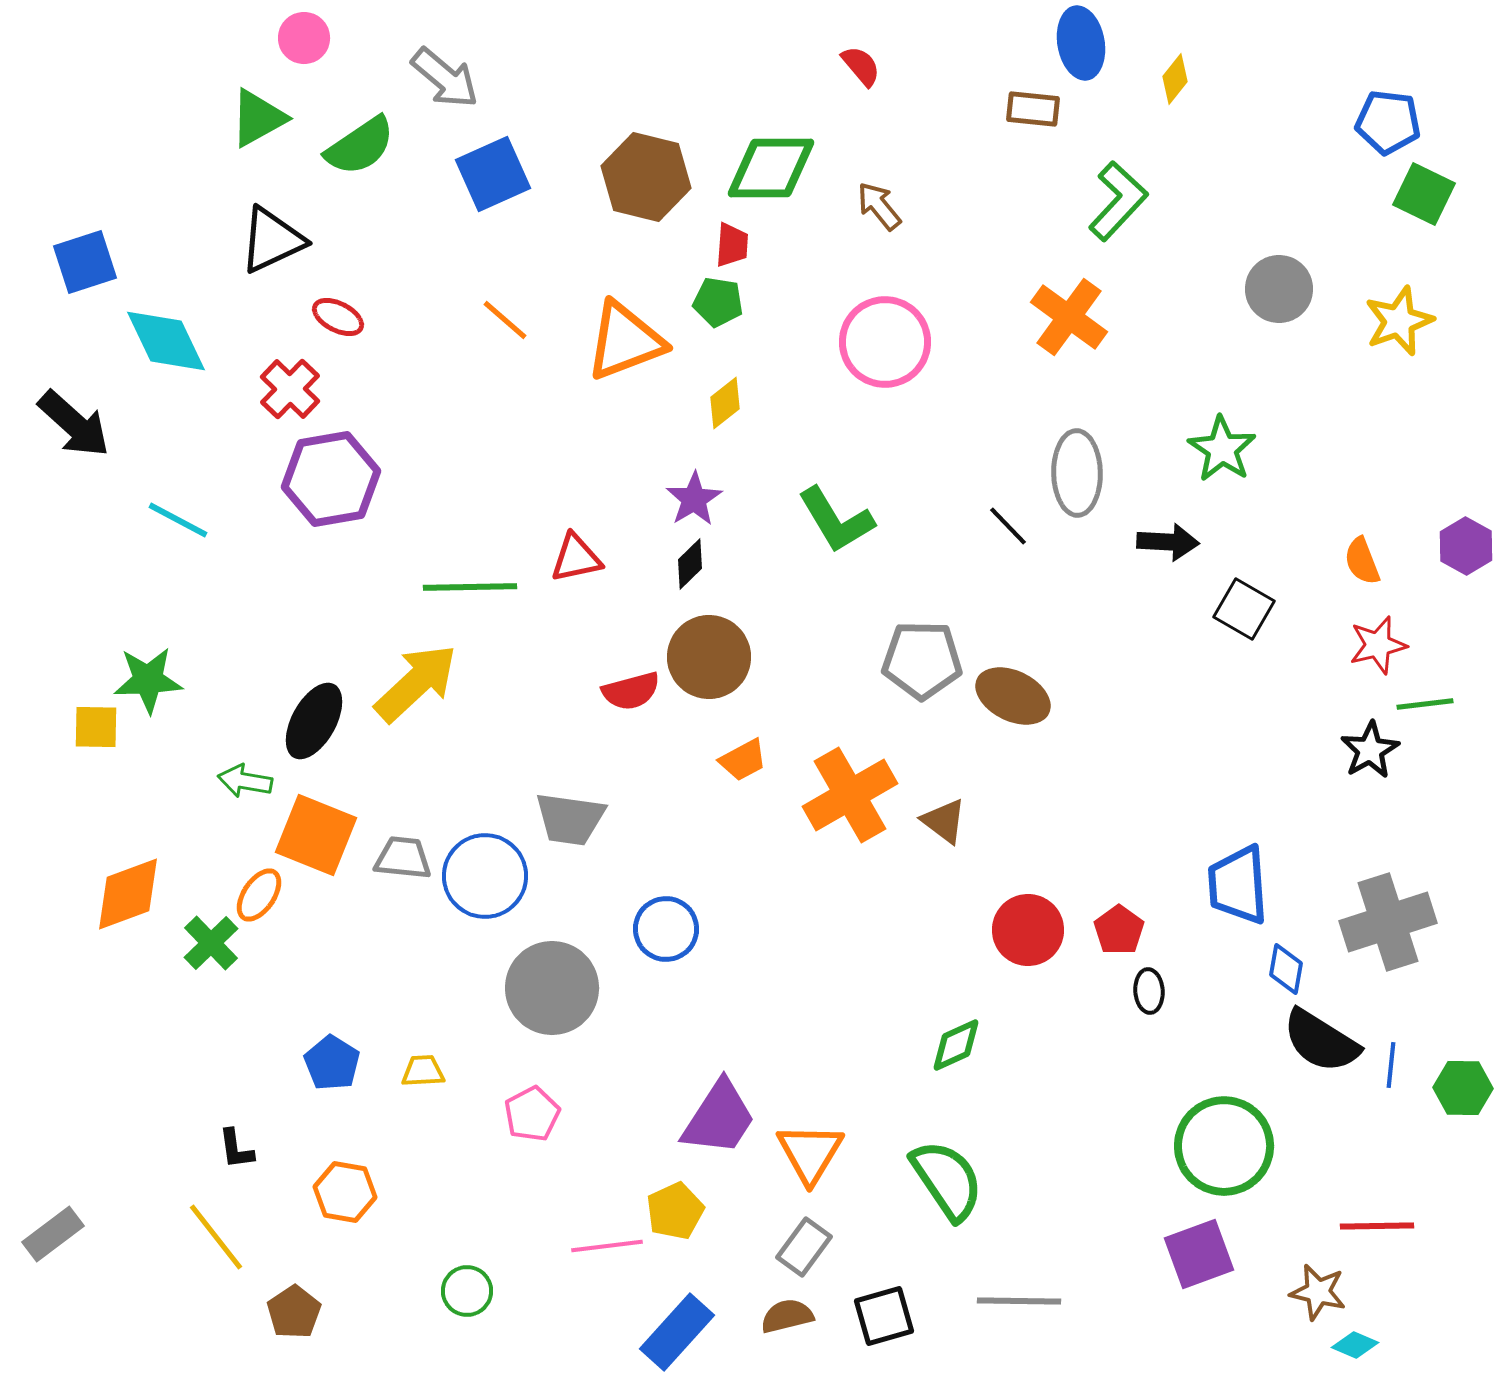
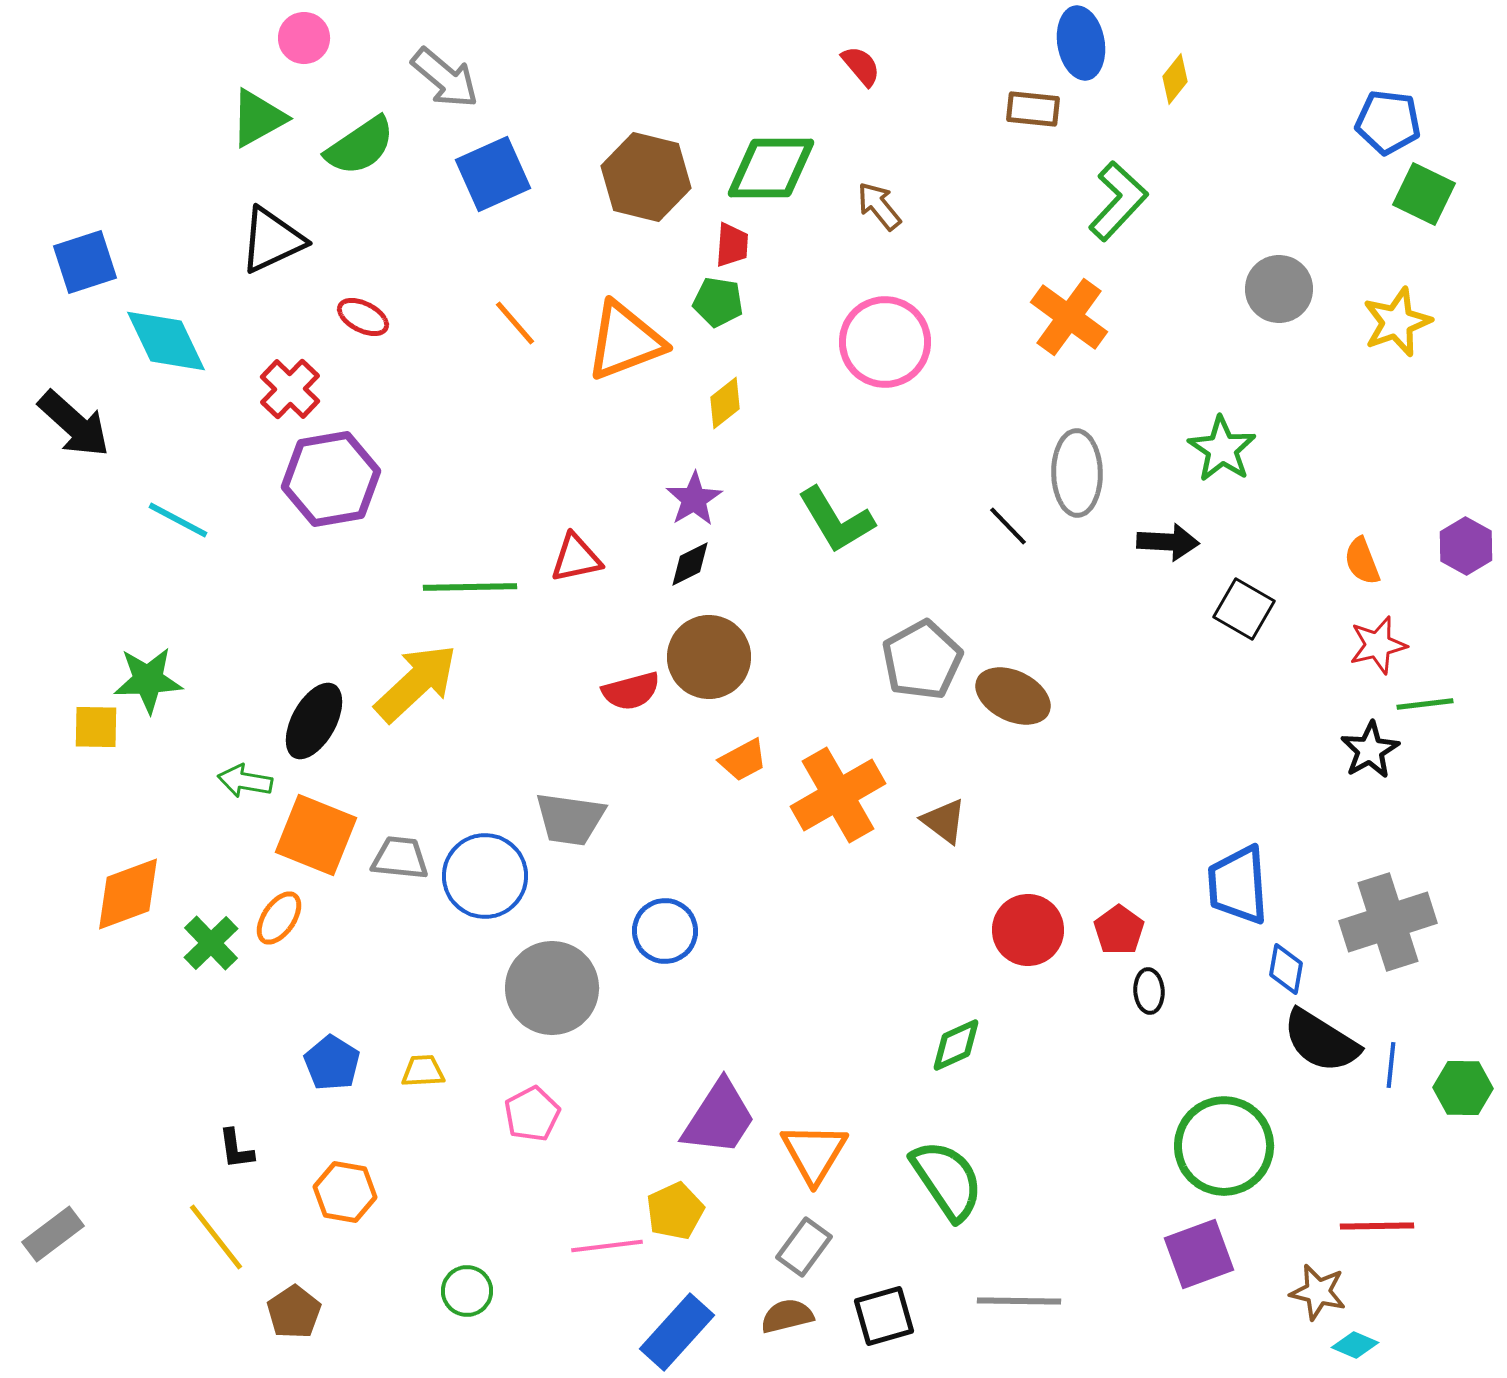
red ellipse at (338, 317): moved 25 px right
orange line at (505, 320): moved 10 px right, 3 px down; rotated 8 degrees clockwise
yellow star at (1399, 321): moved 2 px left, 1 px down
black diamond at (690, 564): rotated 18 degrees clockwise
gray pentagon at (922, 660): rotated 30 degrees counterclockwise
orange cross at (850, 795): moved 12 px left
gray trapezoid at (403, 858): moved 3 px left
orange ellipse at (259, 895): moved 20 px right, 23 px down
blue circle at (666, 929): moved 1 px left, 2 px down
orange triangle at (810, 1153): moved 4 px right
